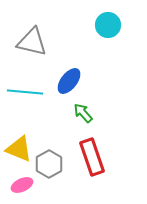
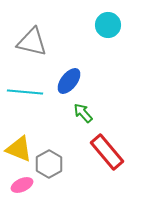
red rectangle: moved 15 px right, 5 px up; rotated 21 degrees counterclockwise
